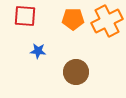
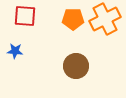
orange cross: moved 2 px left, 2 px up
blue star: moved 23 px left
brown circle: moved 6 px up
